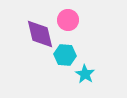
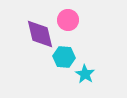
cyan hexagon: moved 1 px left, 2 px down
